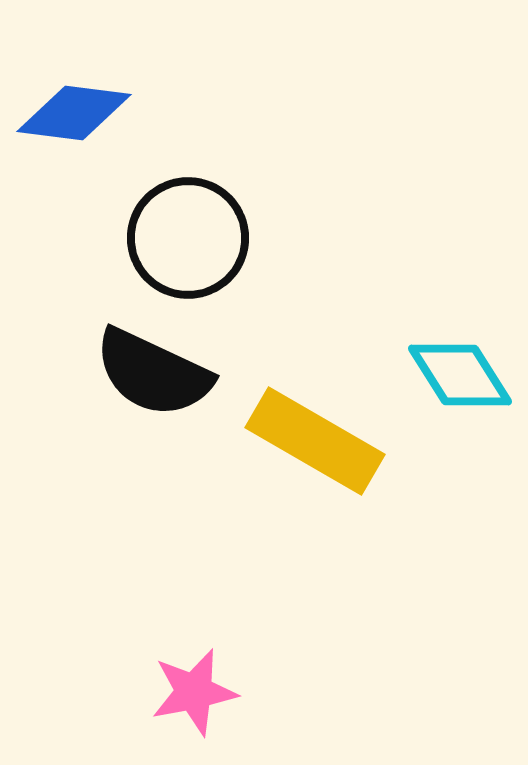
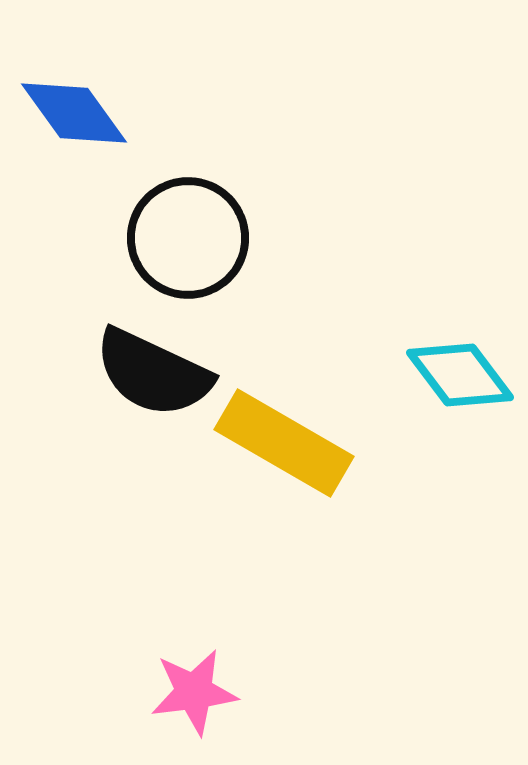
blue diamond: rotated 47 degrees clockwise
cyan diamond: rotated 5 degrees counterclockwise
yellow rectangle: moved 31 px left, 2 px down
pink star: rotated 4 degrees clockwise
